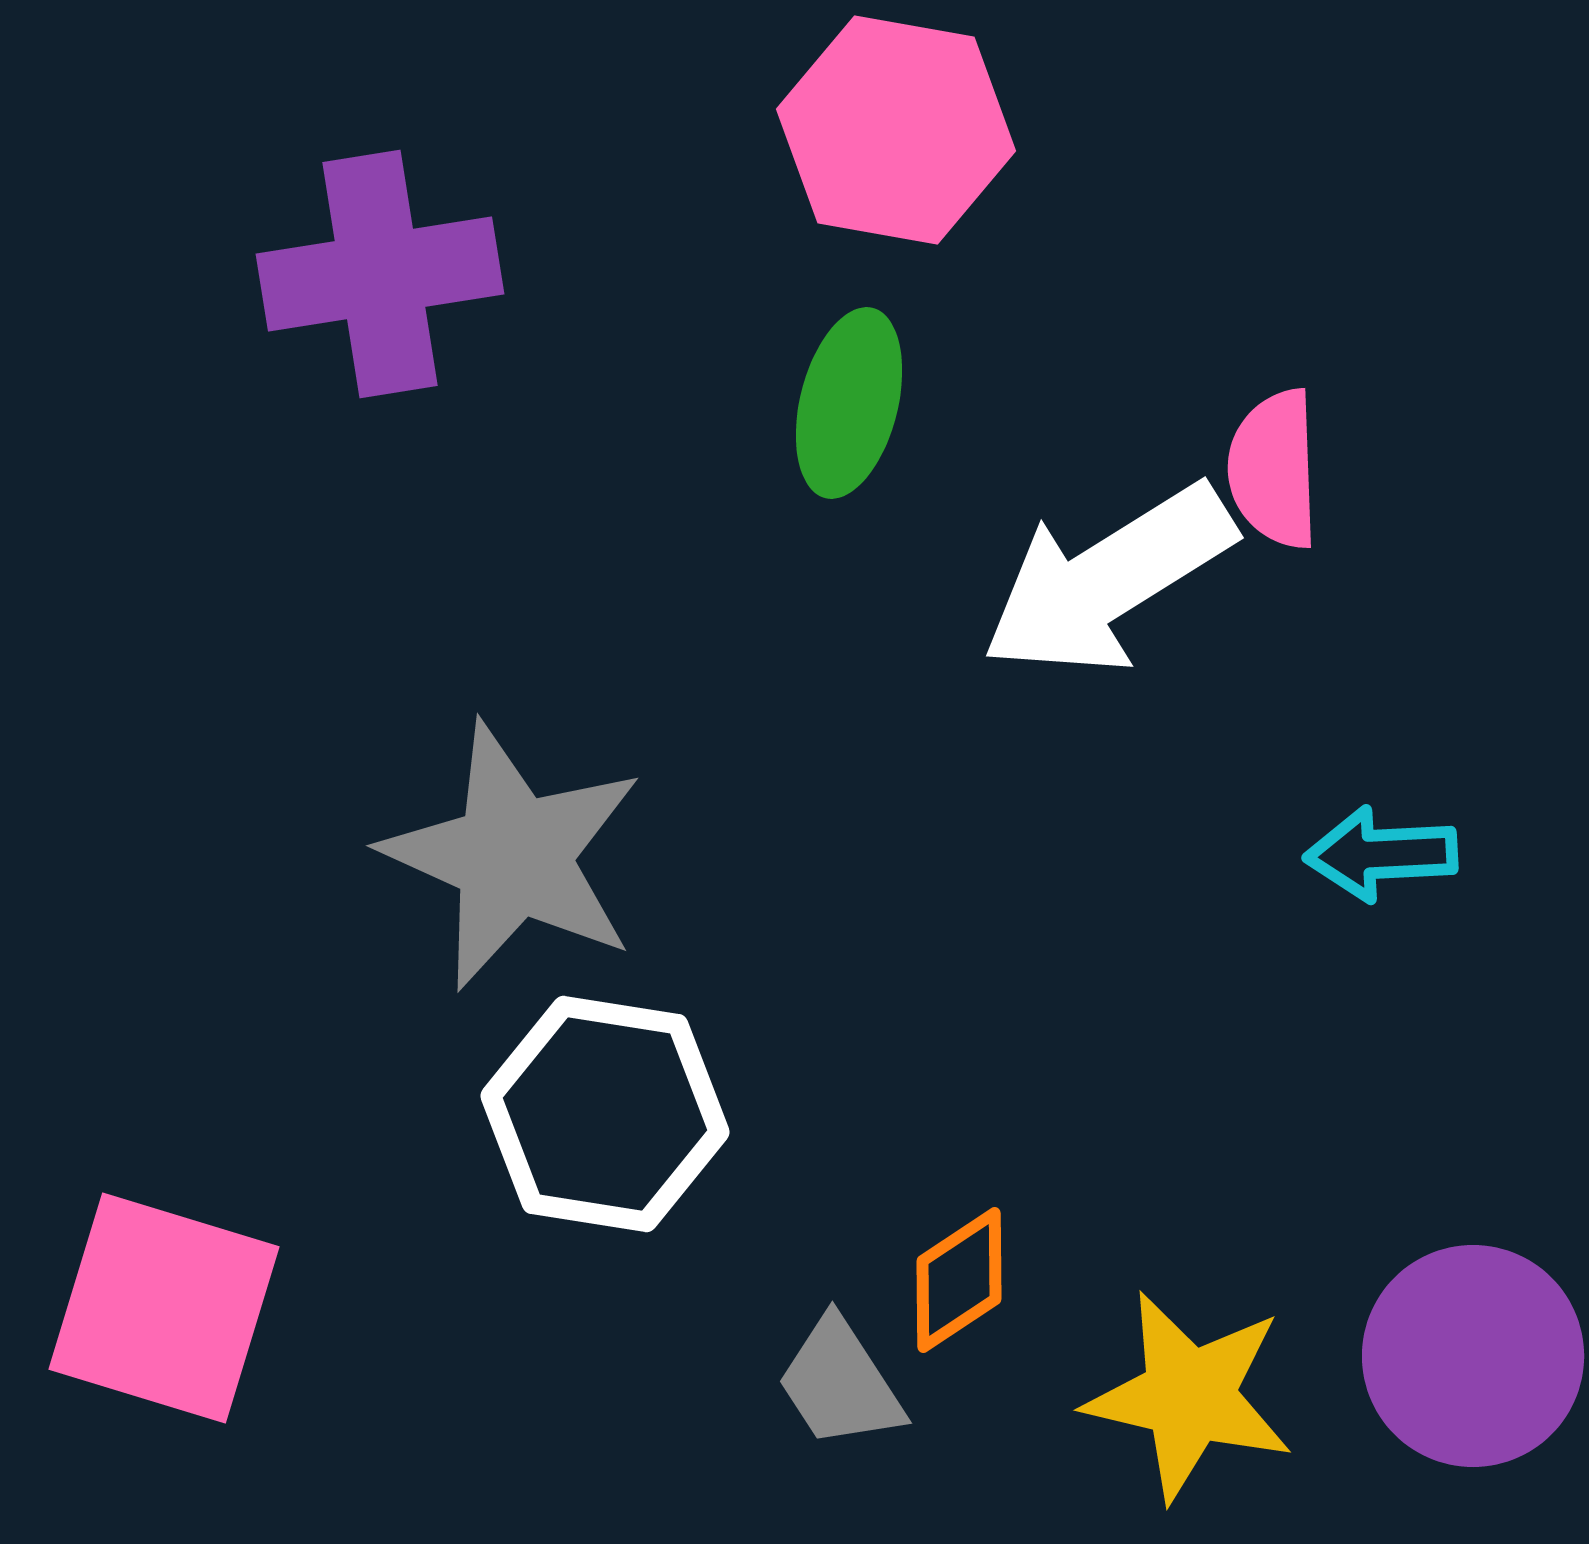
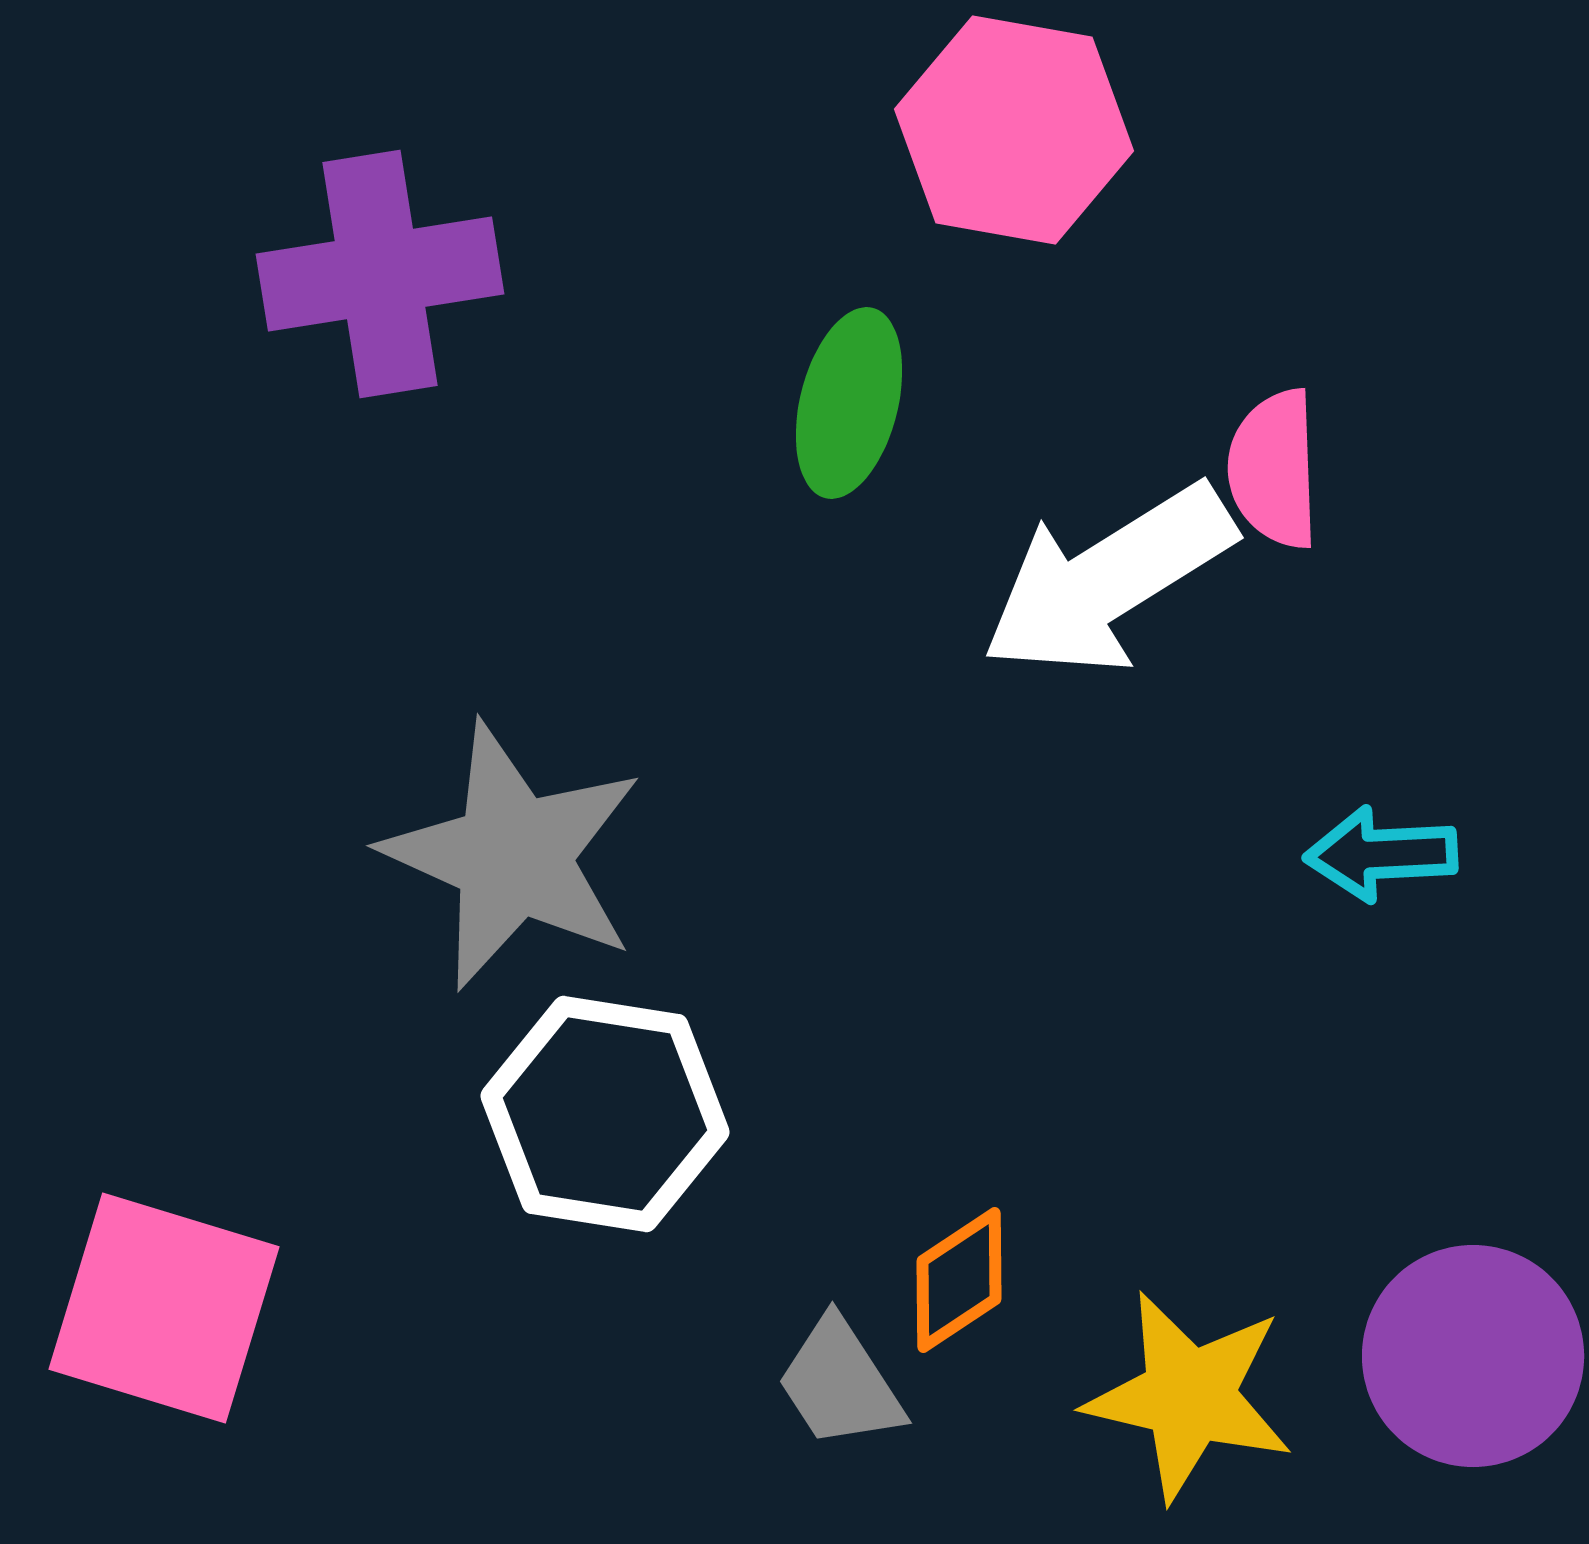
pink hexagon: moved 118 px right
